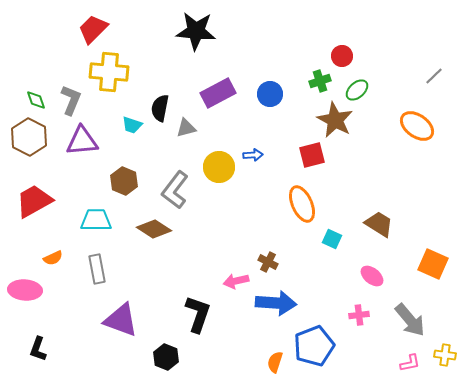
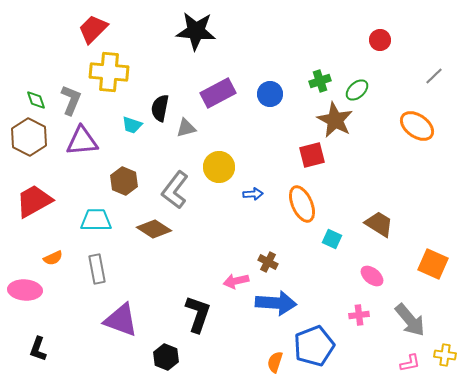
red circle at (342, 56): moved 38 px right, 16 px up
blue arrow at (253, 155): moved 39 px down
